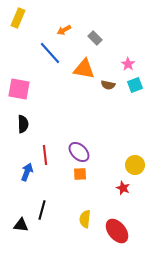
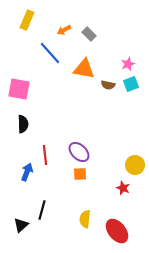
yellow rectangle: moved 9 px right, 2 px down
gray rectangle: moved 6 px left, 4 px up
pink star: rotated 16 degrees clockwise
cyan square: moved 4 px left, 1 px up
black triangle: rotated 49 degrees counterclockwise
